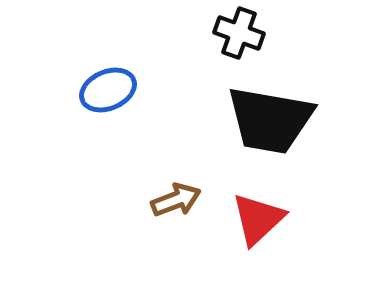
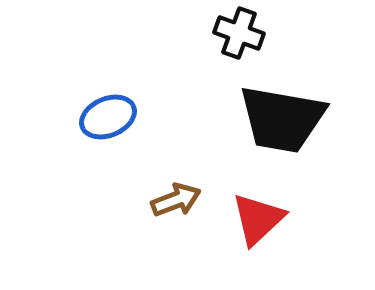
blue ellipse: moved 27 px down
black trapezoid: moved 12 px right, 1 px up
